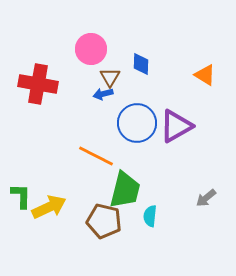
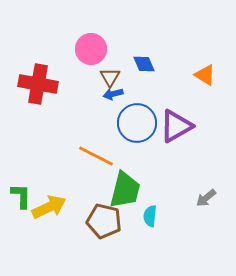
blue diamond: moved 3 px right; rotated 25 degrees counterclockwise
blue arrow: moved 10 px right
